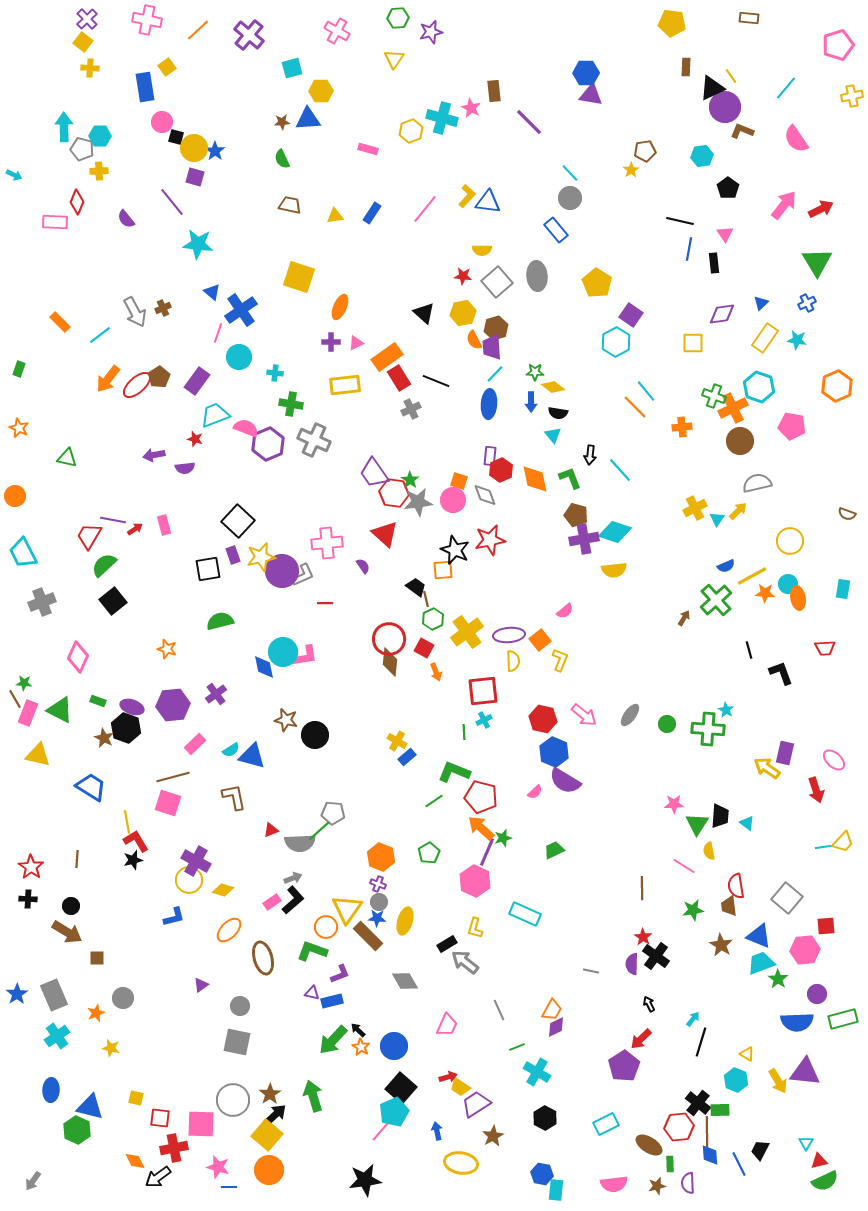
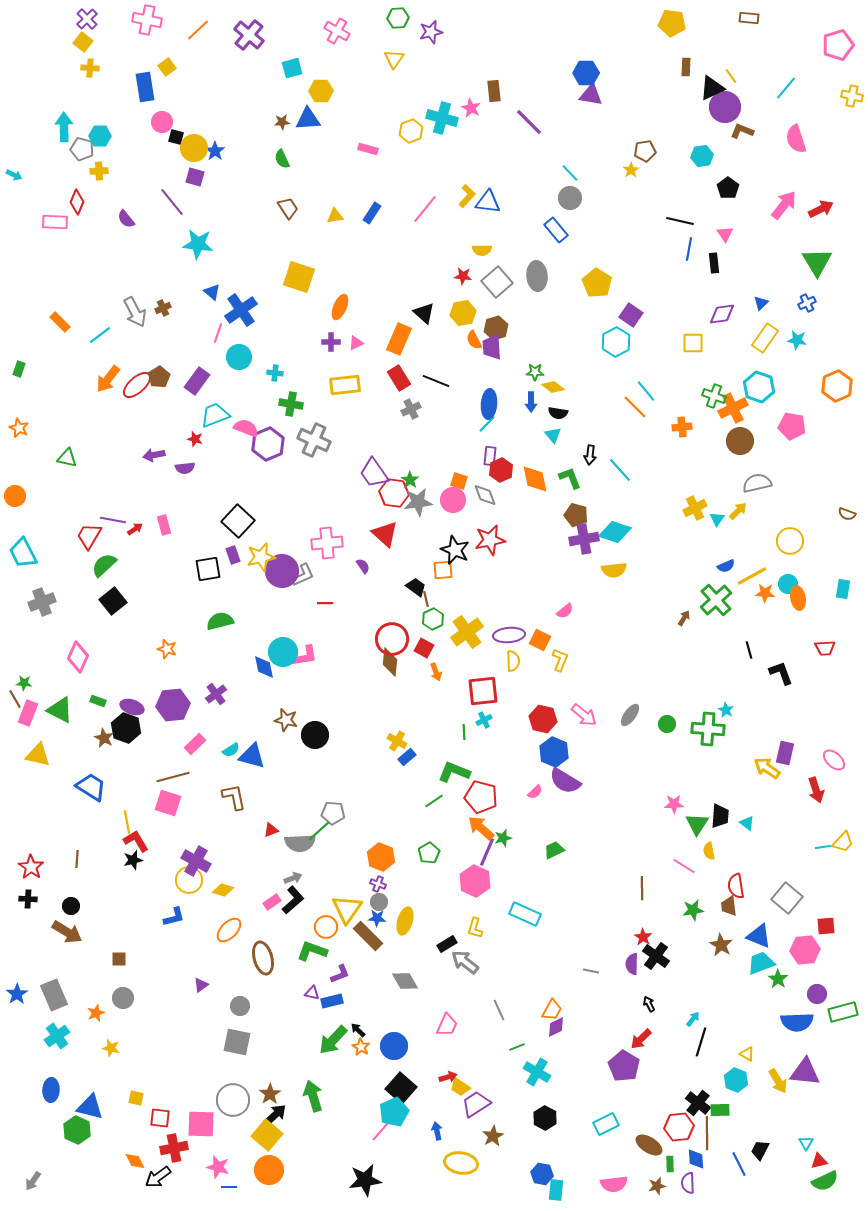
yellow cross at (852, 96): rotated 25 degrees clockwise
pink semicircle at (796, 139): rotated 16 degrees clockwise
brown trapezoid at (290, 205): moved 2 px left, 3 px down; rotated 45 degrees clockwise
orange rectangle at (387, 357): moved 12 px right, 18 px up; rotated 32 degrees counterclockwise
cyan line at (495, 374): moved 8 px left, 50 px down
red circle at (389, 639): moved 3 px right
orange square at (540, 640): rotated 25 degrees counterclockwise
brown square at (97, 958): moved 22 px right, 1 px down
green rectangle at (843, 1019): moved 7 px up
purple pentagon at (624, 1066): rotated 8 degrees counterclockwise
blue diamond at (710, 1155): moved 14 px left, 4 px down
